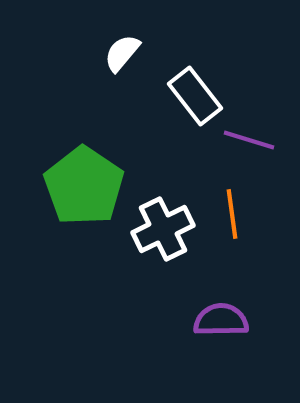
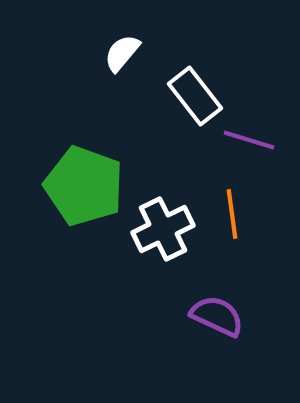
green pentagon: rotated 14 degrees counterclockwise
purple semicircle: moved 4 px left, 4 px up; rotated 26 degrees clockwise
